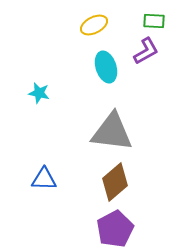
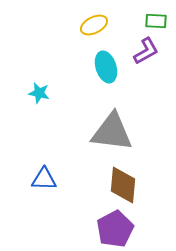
green rectangle: moved 2 px right
brown diamond: moved 8 px right, 3 px down; rotated 45 degrees counterclockwise
